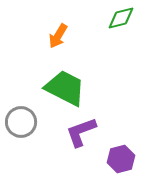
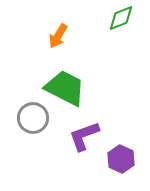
green diamond: rotated 8 degrees counterclockwise
gray circle: moved 12 px right, 4 px up
purple L-shape: moved 3 px right, 4 px down
purple hexagon: rotated 20 degrees counterclockwise
